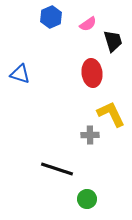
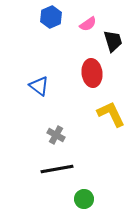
blue triangle: moved 19 px right, 12 px down; rotated 20 degrees clockwise
gray cross: moved 34 px left; rotated 30 degrees clockwise
black line: rotated 28 degrees counterclockwise
green circle: moved 3 px left
